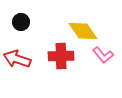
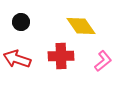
yellow diamond: moved 2 px left, 5 px up
pink L-shape: moved 6 px down; rotated 90 degrees counterclockwise
